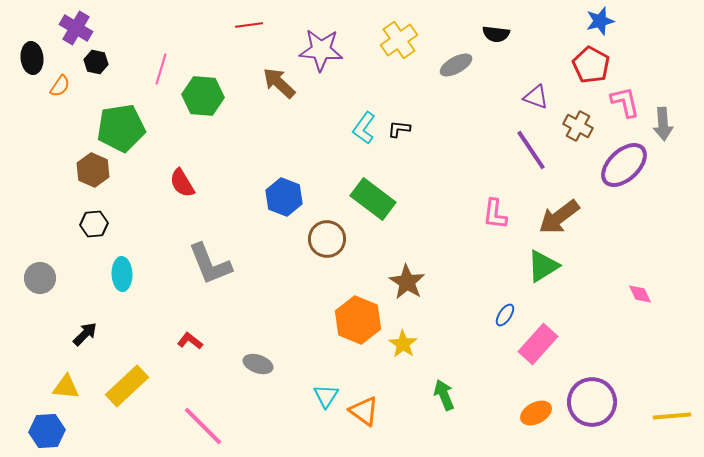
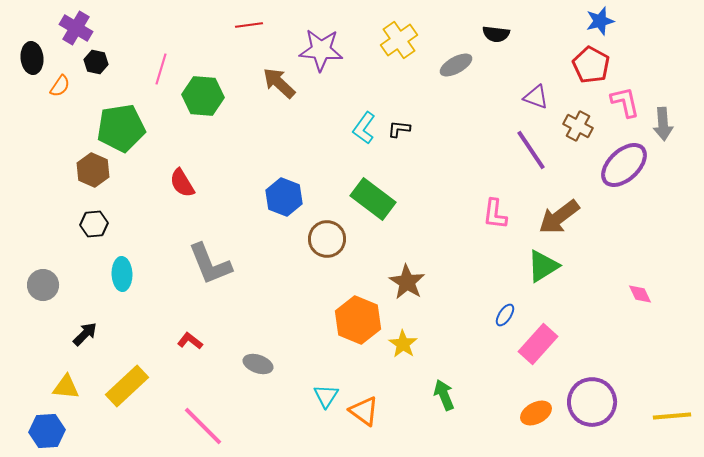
gray circle at (40, 278): moved 3 px right, 7 px down
